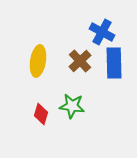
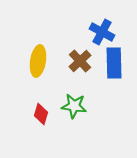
green star: moved 2 px right
